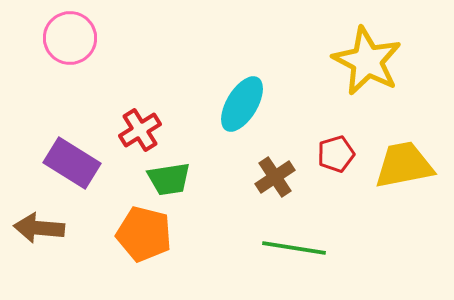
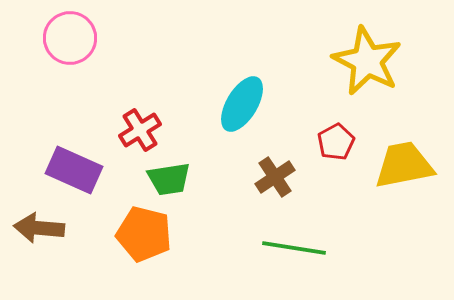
red pentagon: moved 12 px up; rotated 12 degrees counterclockwise
purple rectangle: moved 2 px right, 7 px down; rotated 8 degrees counterclockwise
